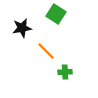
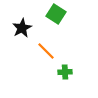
black star: rotated 18 degrees counterclockwise
